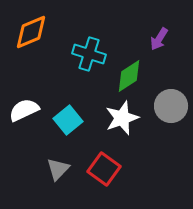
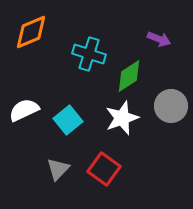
purple arrow: rotated 100 degrees counterclockwise
